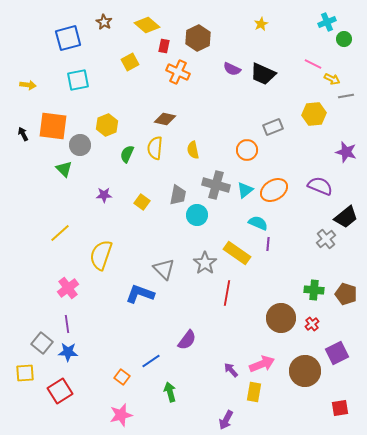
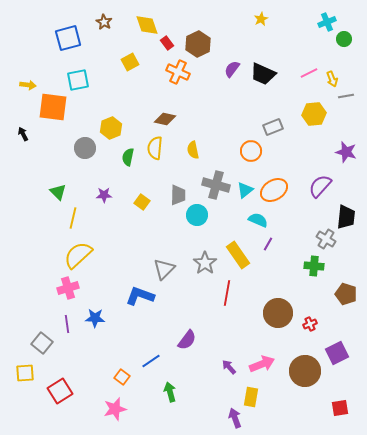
yellow star at (261, 24): moved 5 px up
yellow diamond at (147, 25): rotated 30 degrees clockwise
brown hexagon at (198, 38): moved 6 px down
red rectangle at (164, 46): moved 3 px right, 3 px up; rotated 48 degrees counterclockwise
pink line at (313, 64): moved 4 px left, 9 px down; rotated 54 degrees counterclockwise
purple semicircle at (232, 69): rotated 102 degrees clockwise
yellow arrow at (332, 79): rotated 42 degrees clockwise
yellow hexagon at (107, 125): moved 4 px right, 3 px down
orange square at (53, 126): moved 19 px up
gray circle at (80, 145): moved 5 px right, 3 px down
orange circle at (247, 150): moved 4 px right, 1 px down
green semicircle at (127, 154): moved 1 px right, 3 px down; rotated 12 degrees counterclockwise
green triangle at (64, 169): moved 6 px left, 23 px down
purple semicircle at (320, 186): rotated 70 degrees counterclockwise
gray trapezoid at (178, 195): rotated 10 degrees counterclockwise
black trapezoid at (346, 217): rotated 45 degrees counterclockwise
cyan semicircle at (258, 223): moved 3 px up
yellow line at (60, 233): moved 13 px right, 15 px up; rotated 35 degrees counterclockwise
gray cross at (326, 239): rotated 18 degrees counterclockwise
purple line at (268, 244): rotated 24 degrees clockwise
yellow rectangle at (237, 253): moved 1 px right, 2 px down; rotated 20 degrees clockwise
yellow semicircle at (101, 255): moved 23 px left; rotated 28 degrees clockwise
gray triangle at (164, 269): rotated 30 degrees clockwise
pink cross at (68, 288): rotated 20 degrees clockwise
green cross at (314, 290): moved 24 px up
blue L-shape at (140, 294): moved 2 px down
brown circle at (281, 318): moved 3 px left, 5 px up
red cross at (312, 324): moved 2 px left; rotated 16 degrees clockwise
blue star at (68, 352): moved 27 px right, 34 px up
purple arrow at (231, 370): moved 2 px left, 3 px up
yellow rectangle at (254, 392): moved 3 px left, 5 px down
pink star at (121, 415): moved 6 px left, 6 px up
purple arrow at (226, 420): moved 9 px right, 2 px up; rotated 132 degrees clockwise
